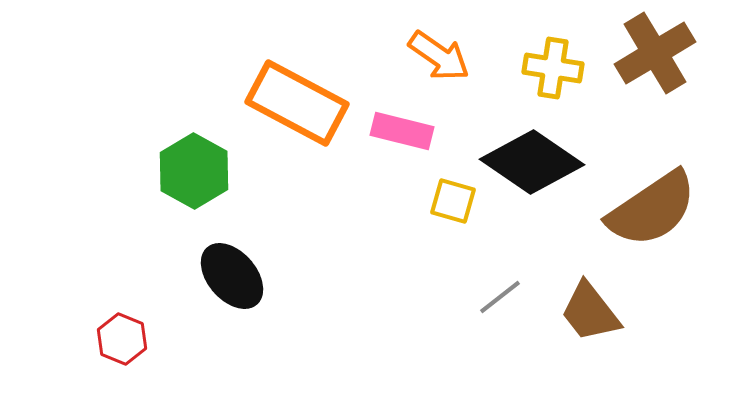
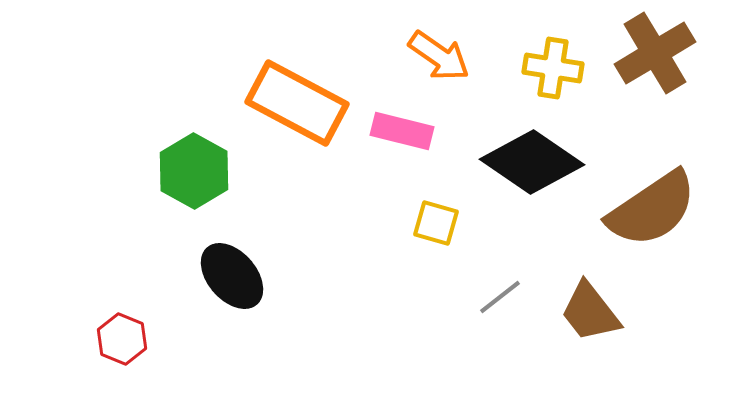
yellow square: moved 17 px left, 22 px down
